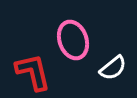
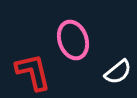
white semicircle: moved 5 px right, 4 px down
